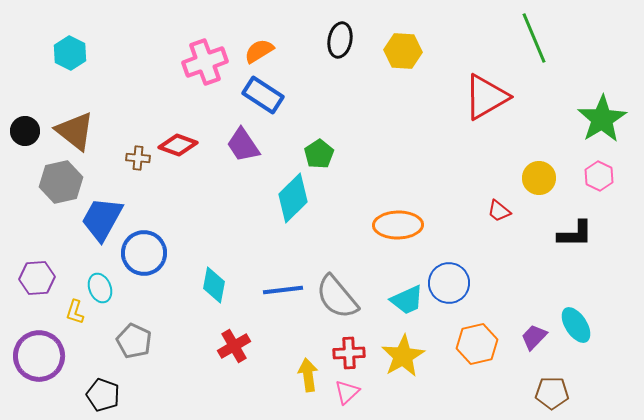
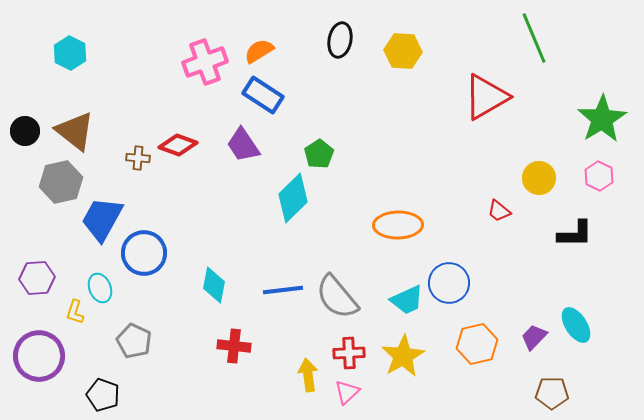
red cross at (234, 346): rotated 36 degrees clockwise
